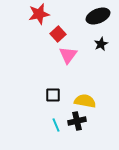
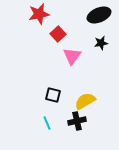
black ellipse: moved 1 px right, 1 px up
black star: moved 1 px up; rotated 16 degrees clockwise
pink triangle: moved 4 px right, 1 px down
black square: rotated 14 degrees clockwise
yellow semicircle: rotated 40 degrees counterclockwise
cyan line: moved 9 px left, 2 px up
